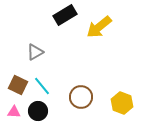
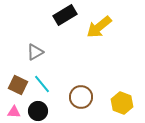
cyan line: moved 2 px up
